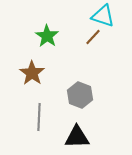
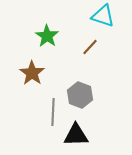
brown line: moved 3 px left, 10 px down
gray line: moved 14 px right, 5 px up
black triangle: moved 1 px left, 2 px up
